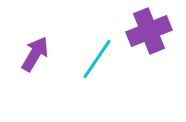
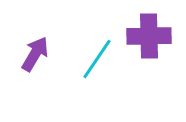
purple cross: moved 5 px down; rotated 21 degrees clockwise
